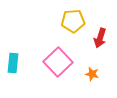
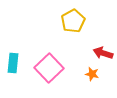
yellow pentagon: rotated 25 degrees counterclockwise
red arrow: moved 3 px right, 15 px down; rotated 90 degrees clockwise
pink square: moved 9 px left, 6 px down
